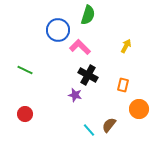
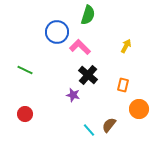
blue circle: moved 1 px left, 2 px down
black cross: rotated 12 degrees clockwise
purple star: moved 2 px left
